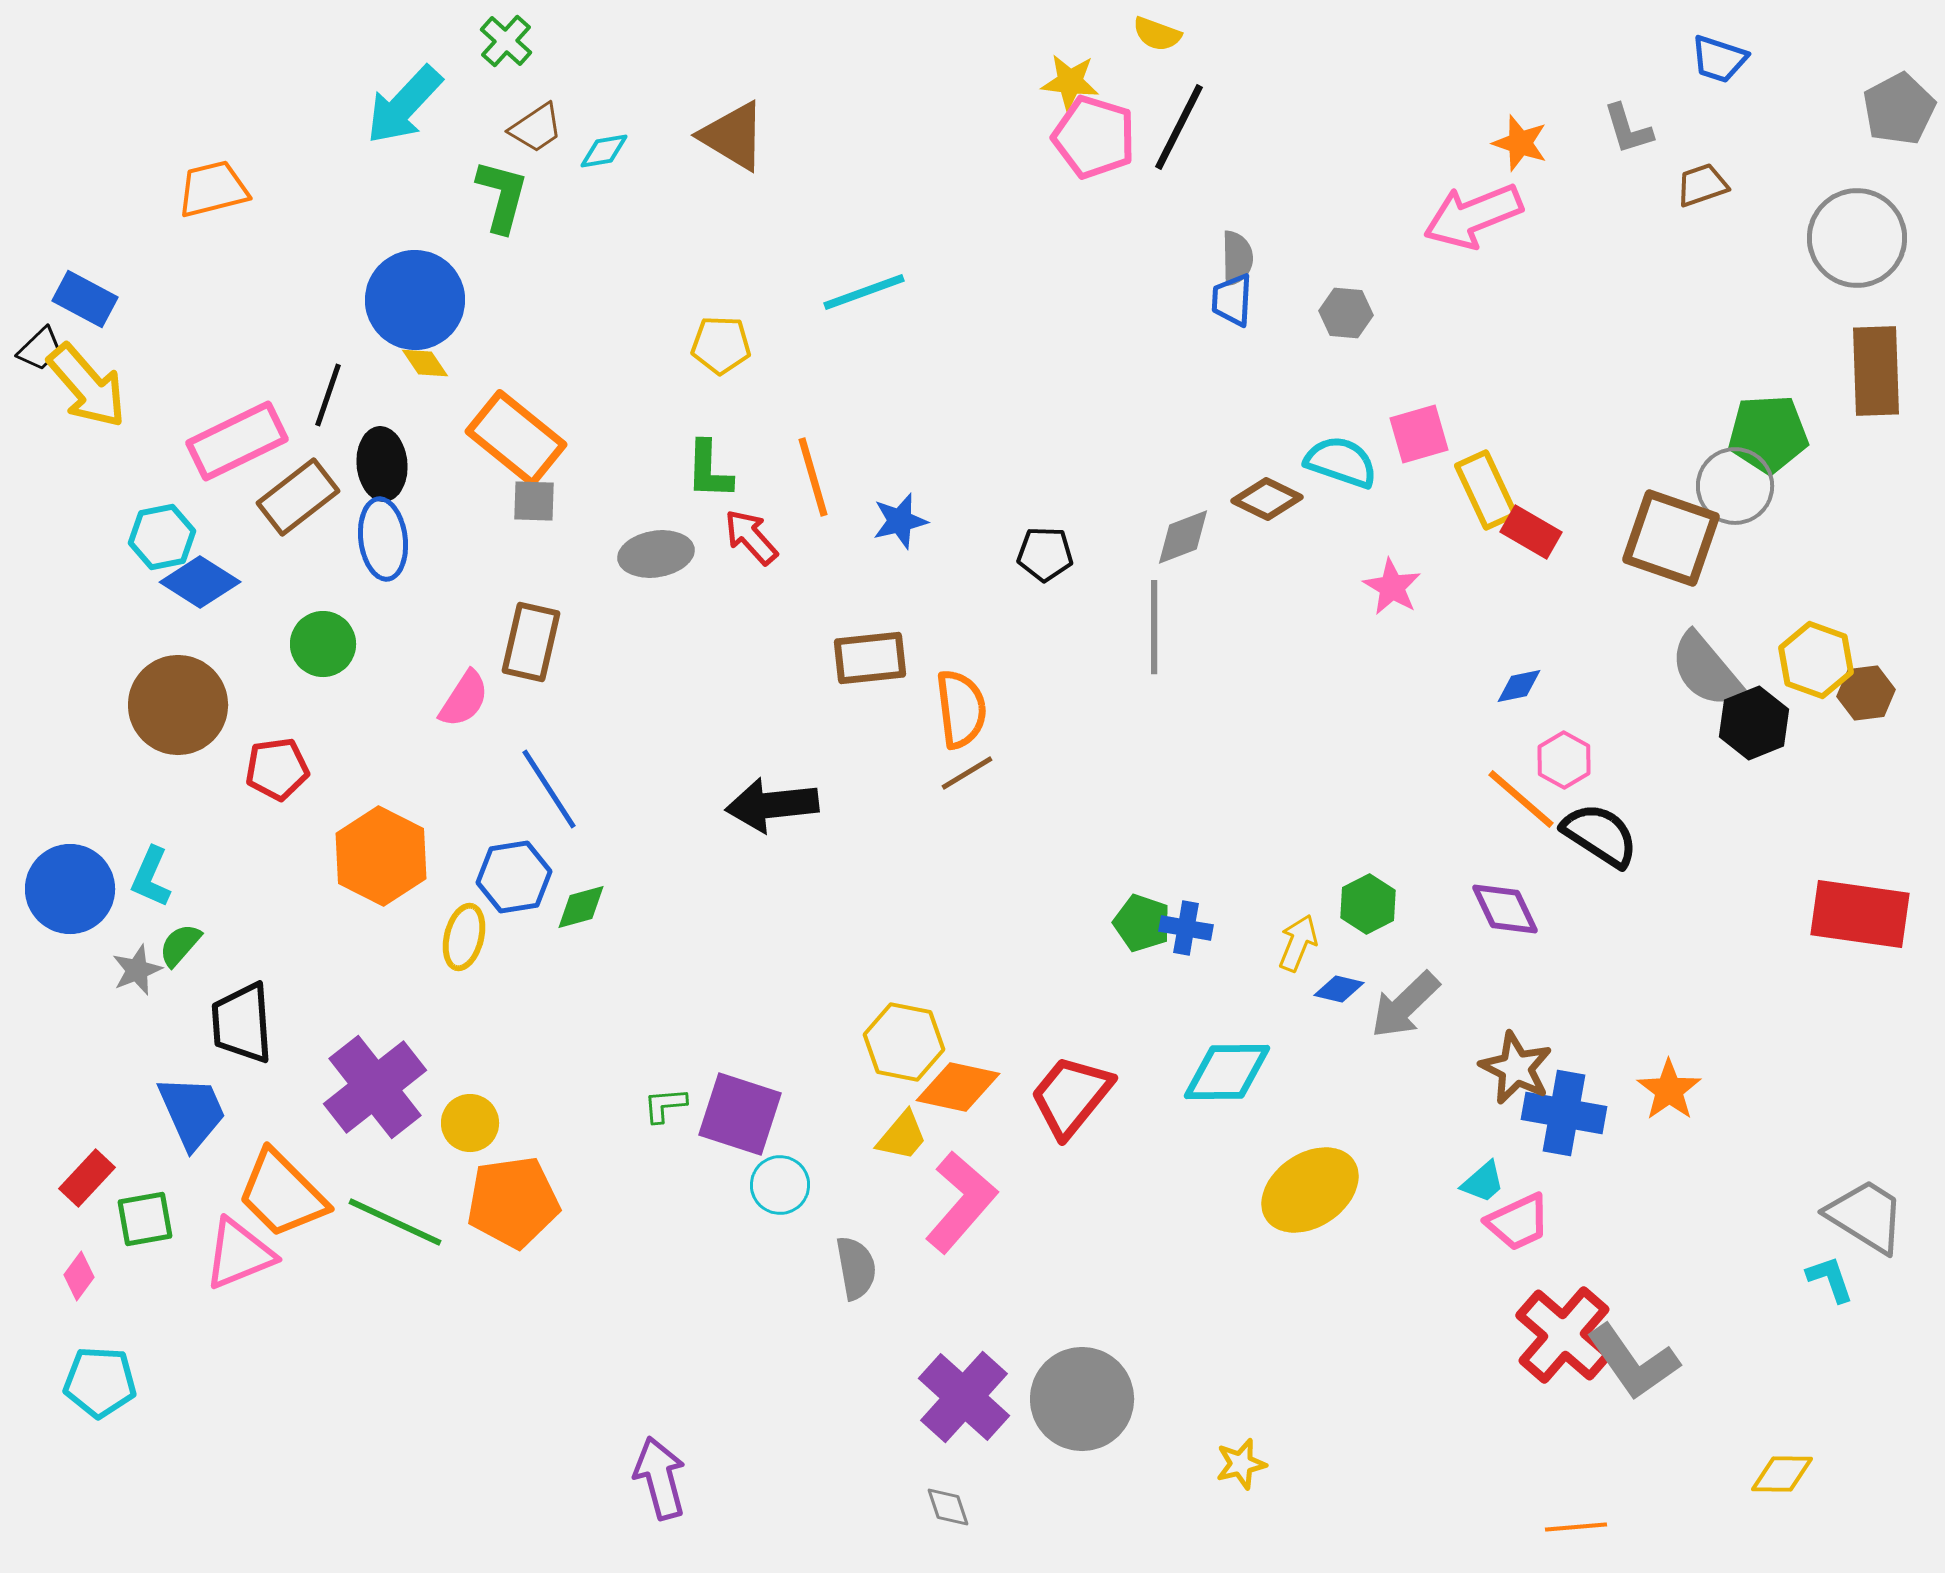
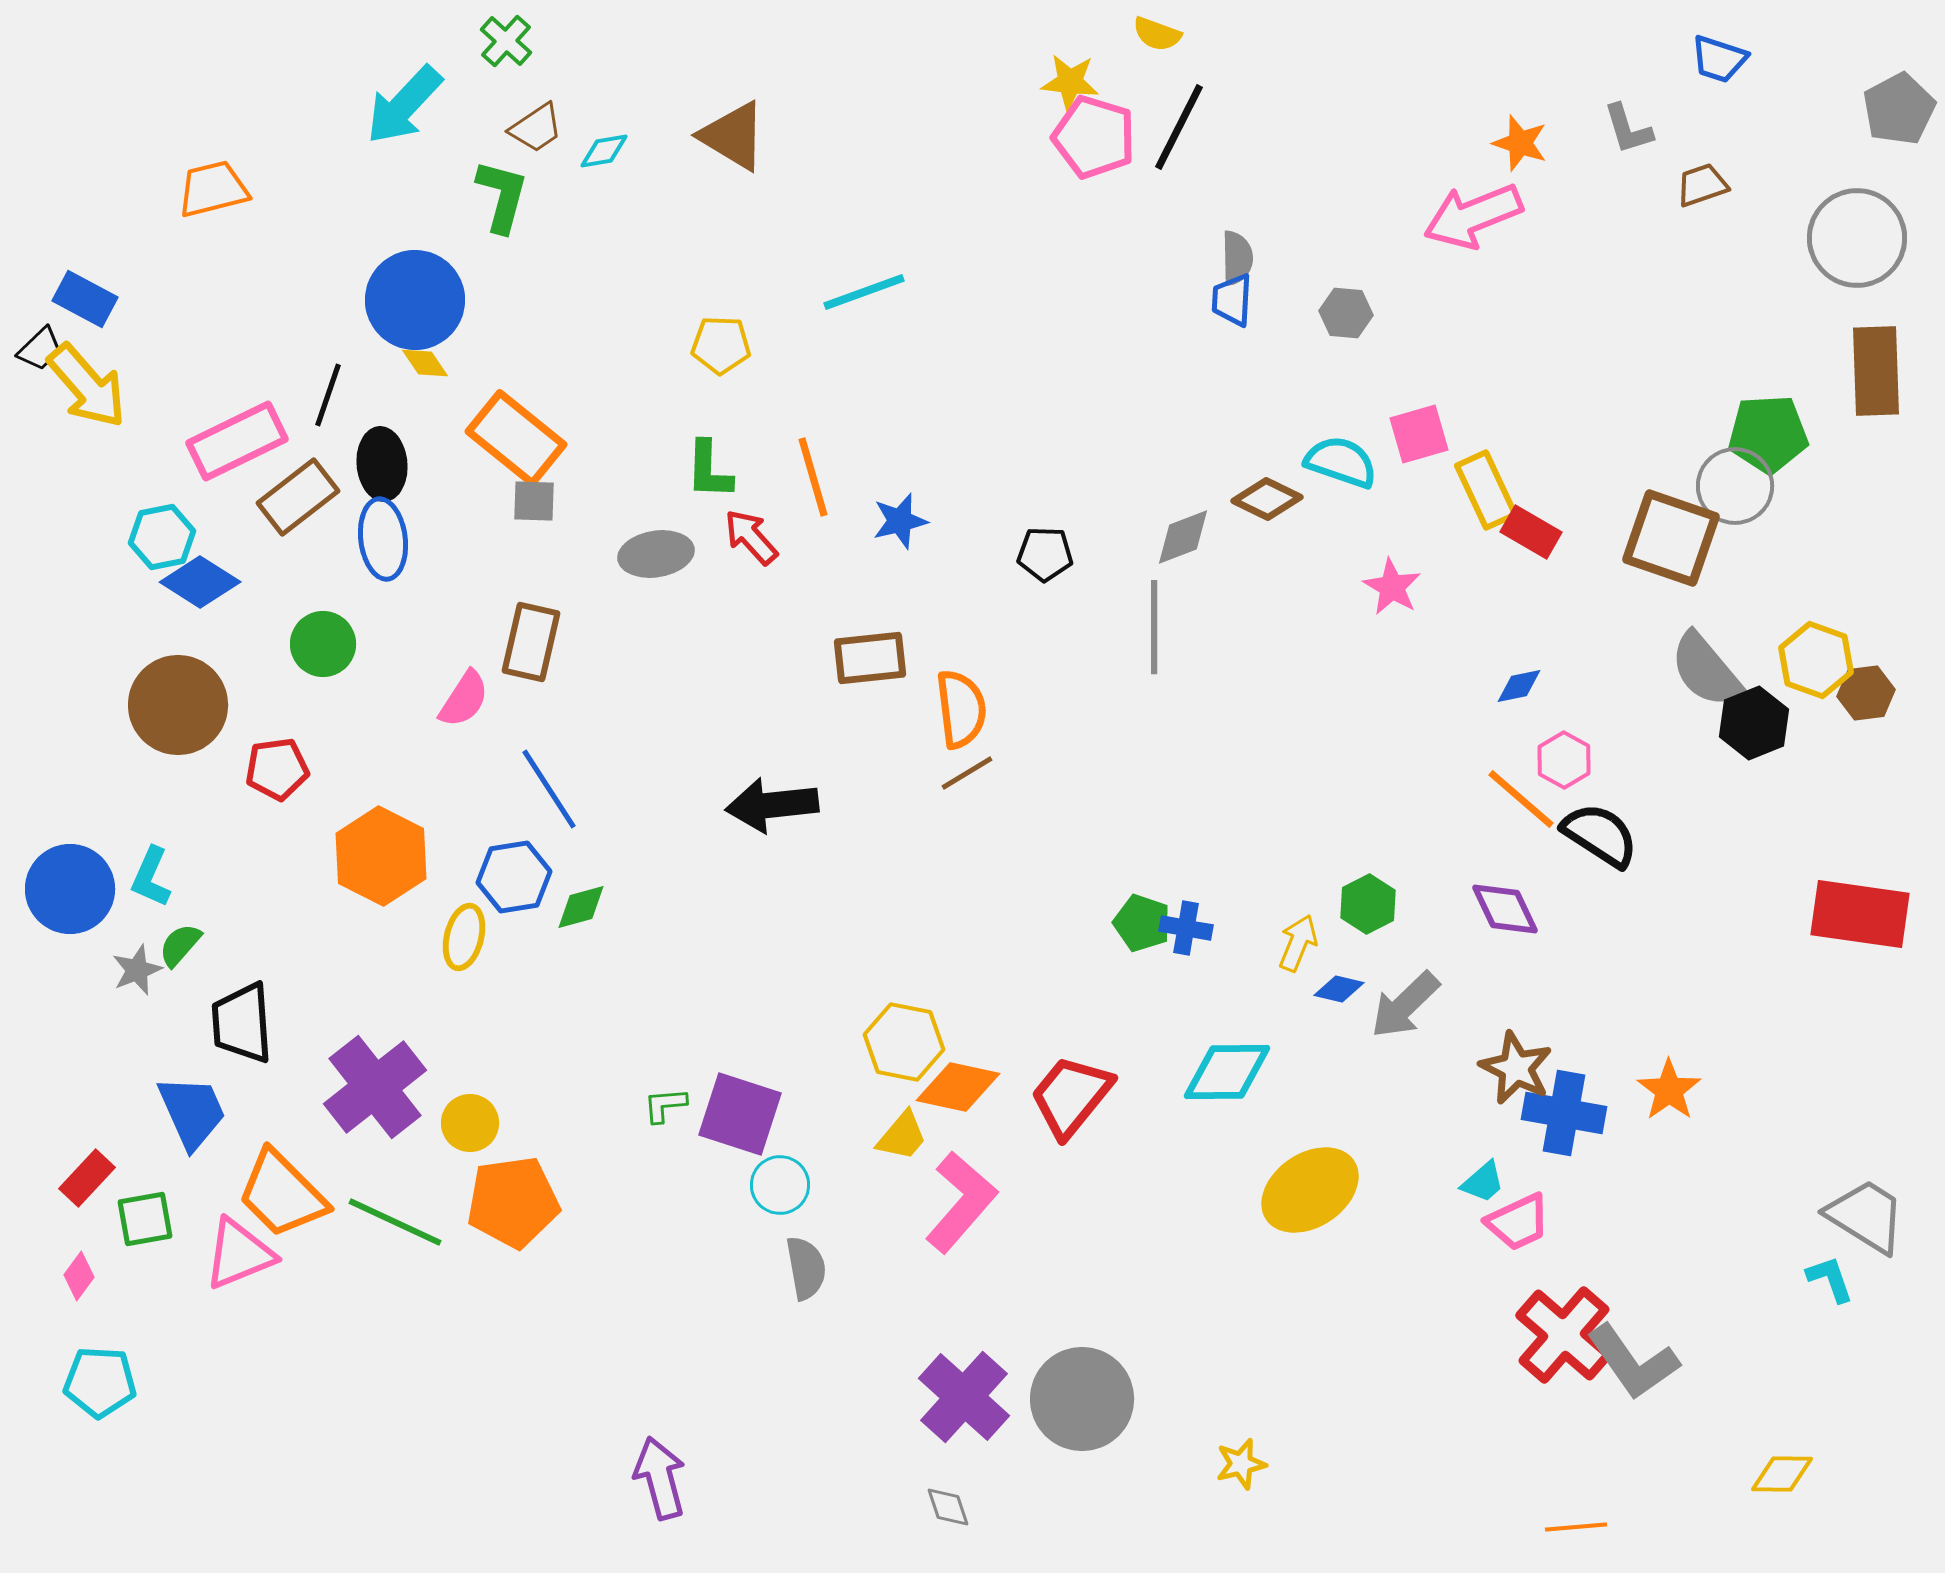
gray semicircle at (856, 1268): moved 50 px left
